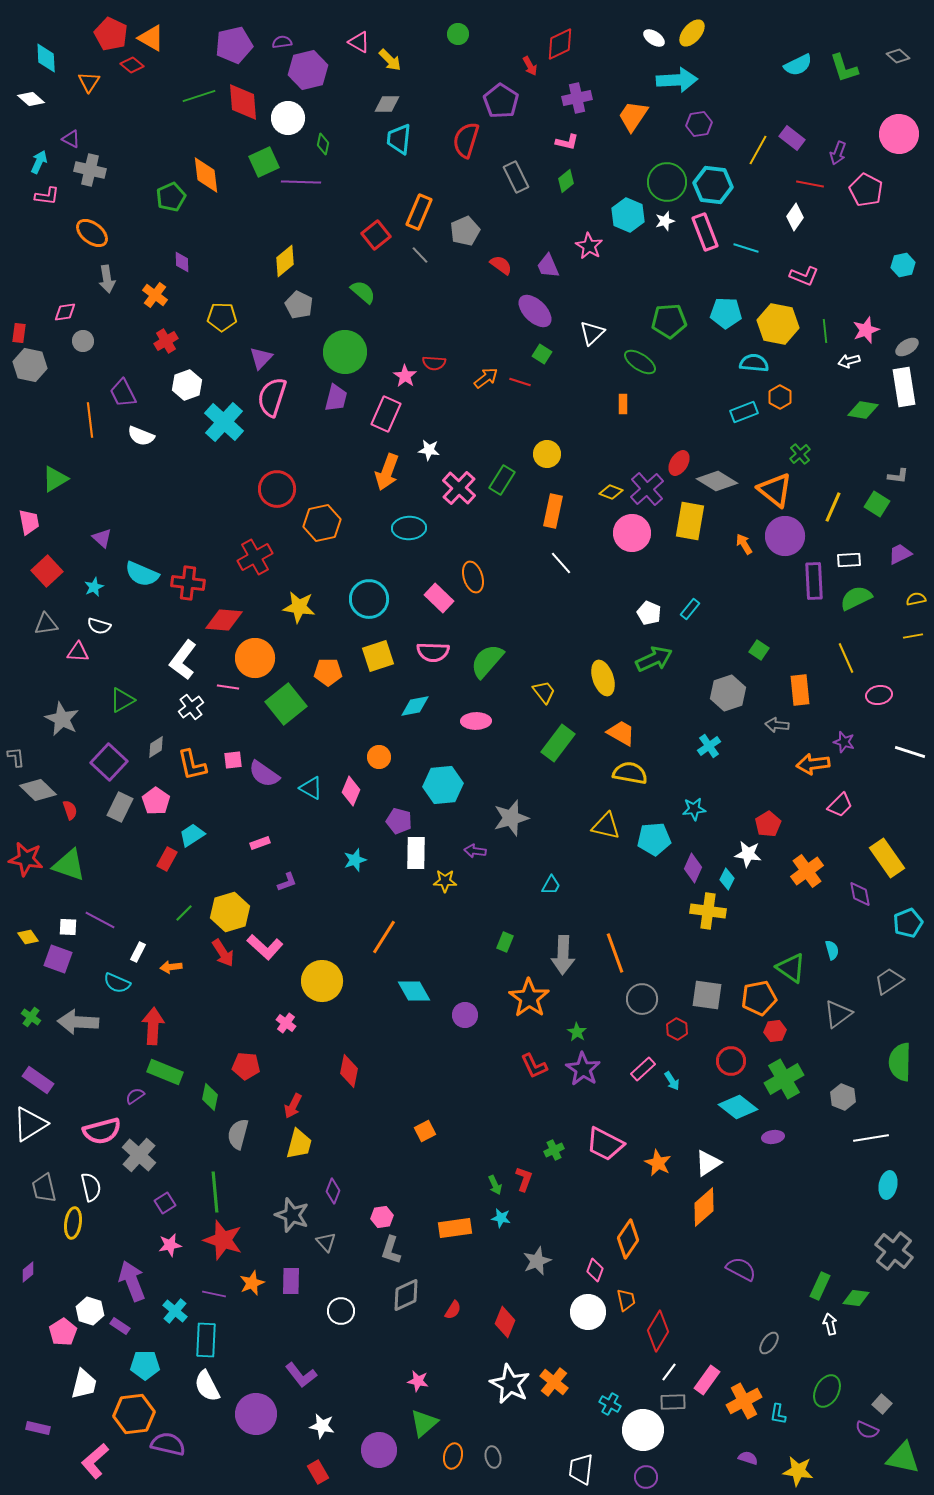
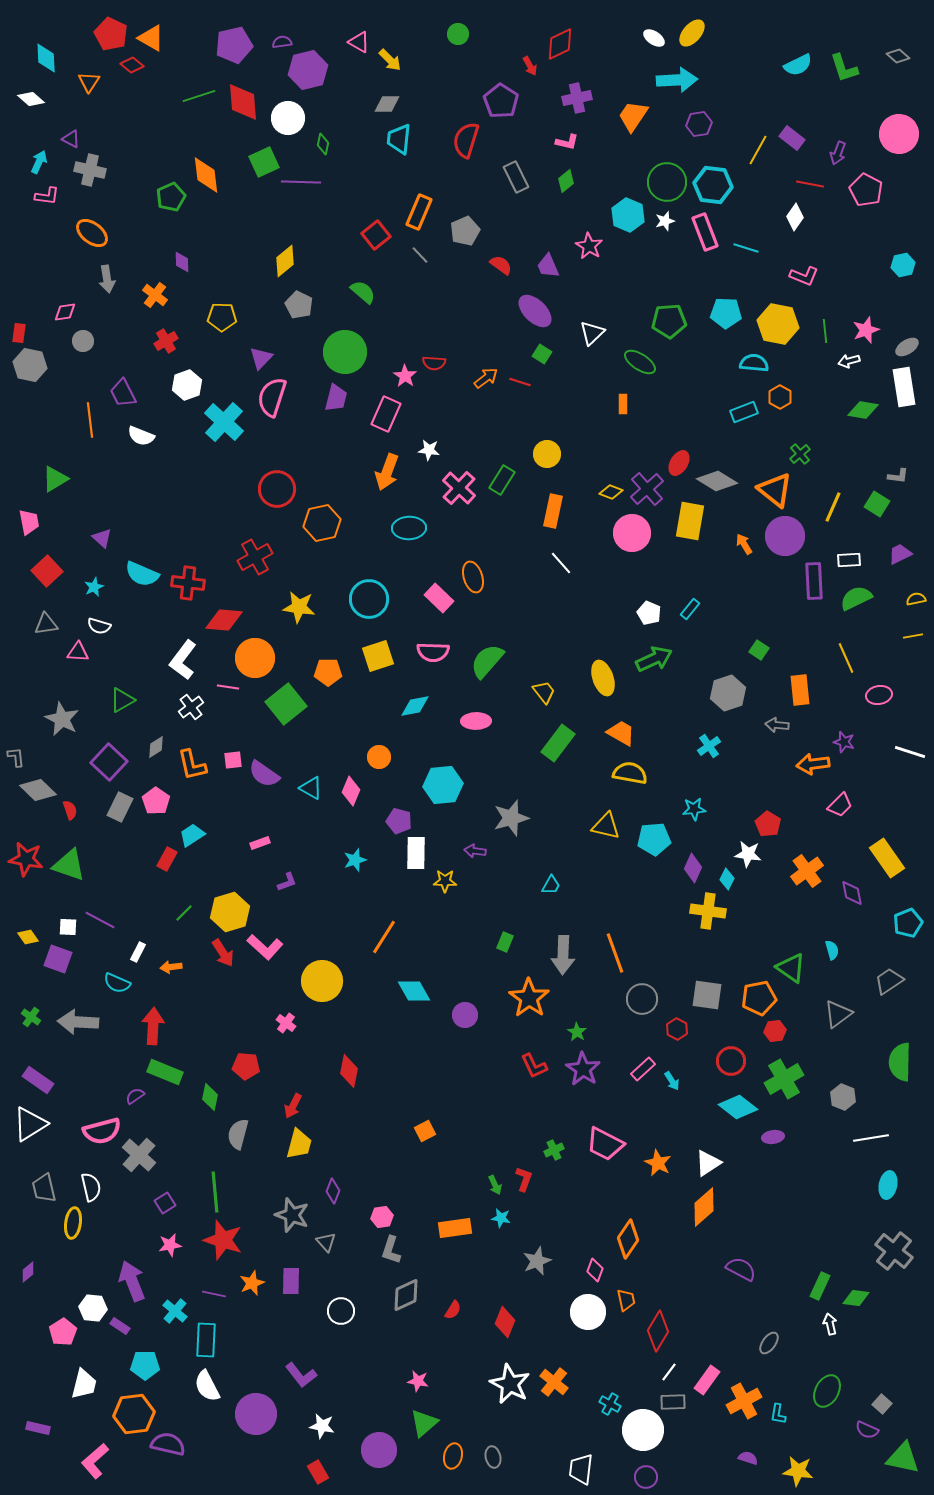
red pentagon at (768, 824): rotated 10 degrees counterclockwise
purple diamond at (860, 894): moved 8 px left, 1 px up
white hexagon at (90, 1311): moved 3 px right, 3 px up; rotated 12 degrees counterclockwise
